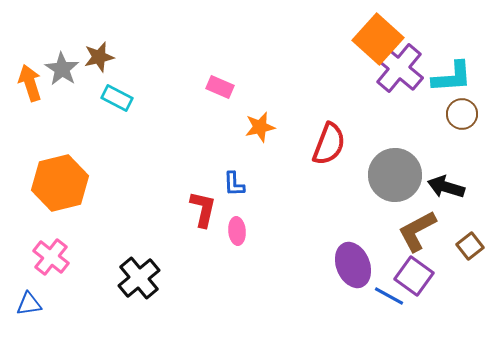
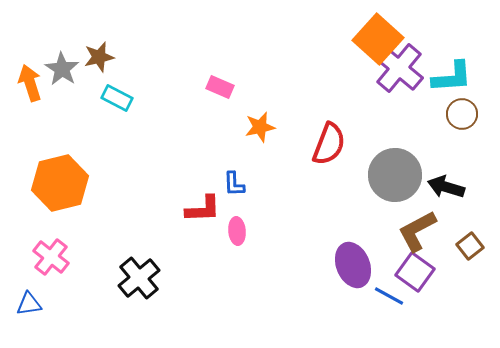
red L-shape: rotated 75 degrees clockwise
purple square: moved 1 px right, 4 px up
